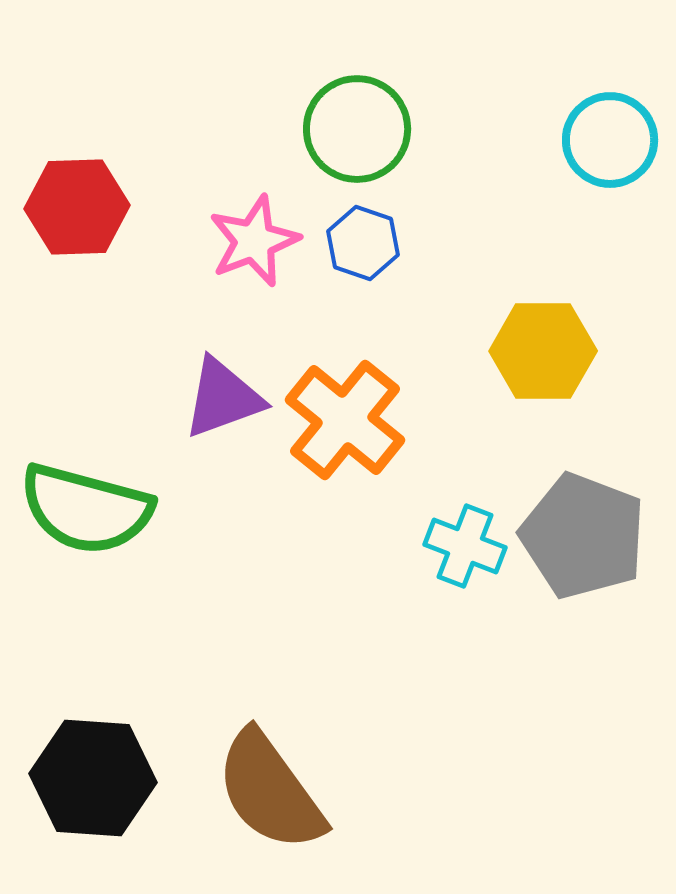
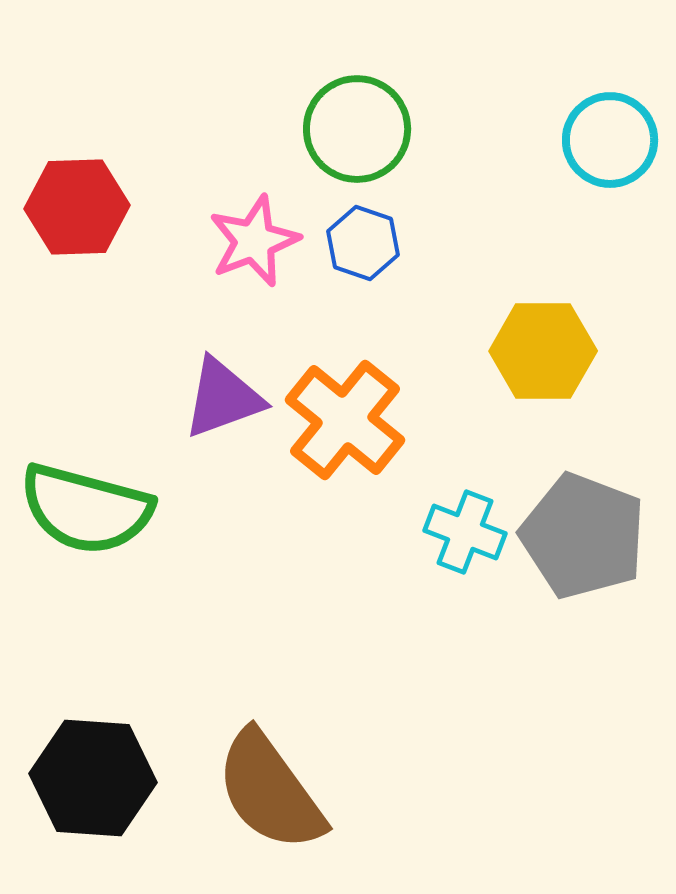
cyan cross: moved 14 px up
